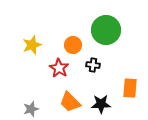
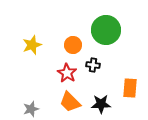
red star: moved 8 px right, 5 px down
